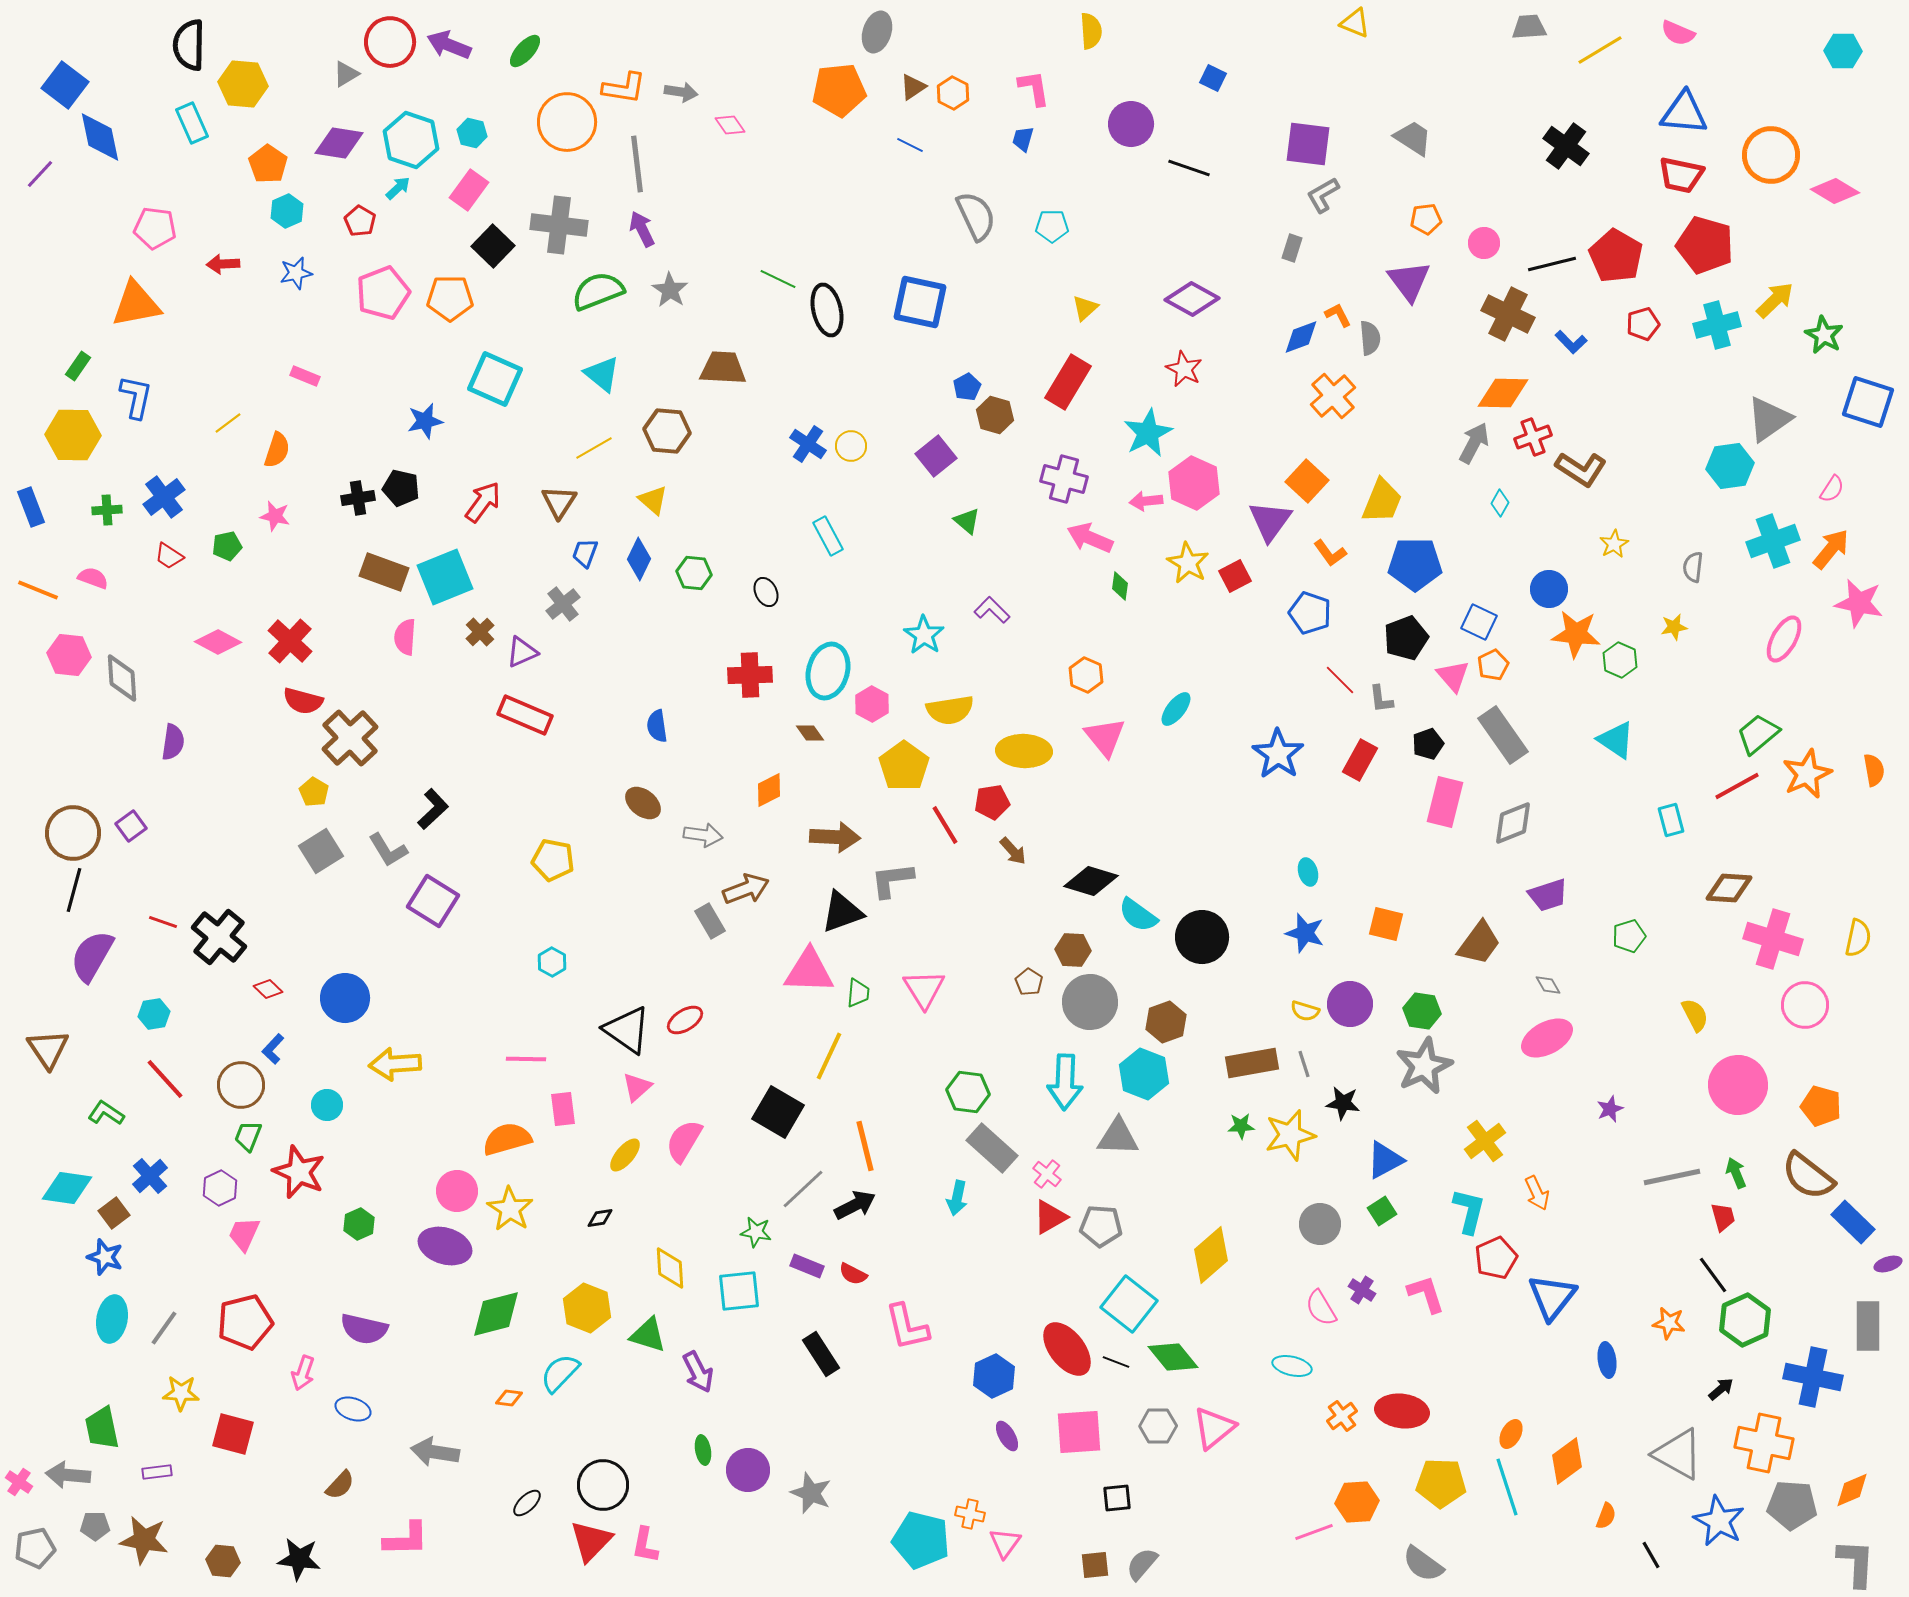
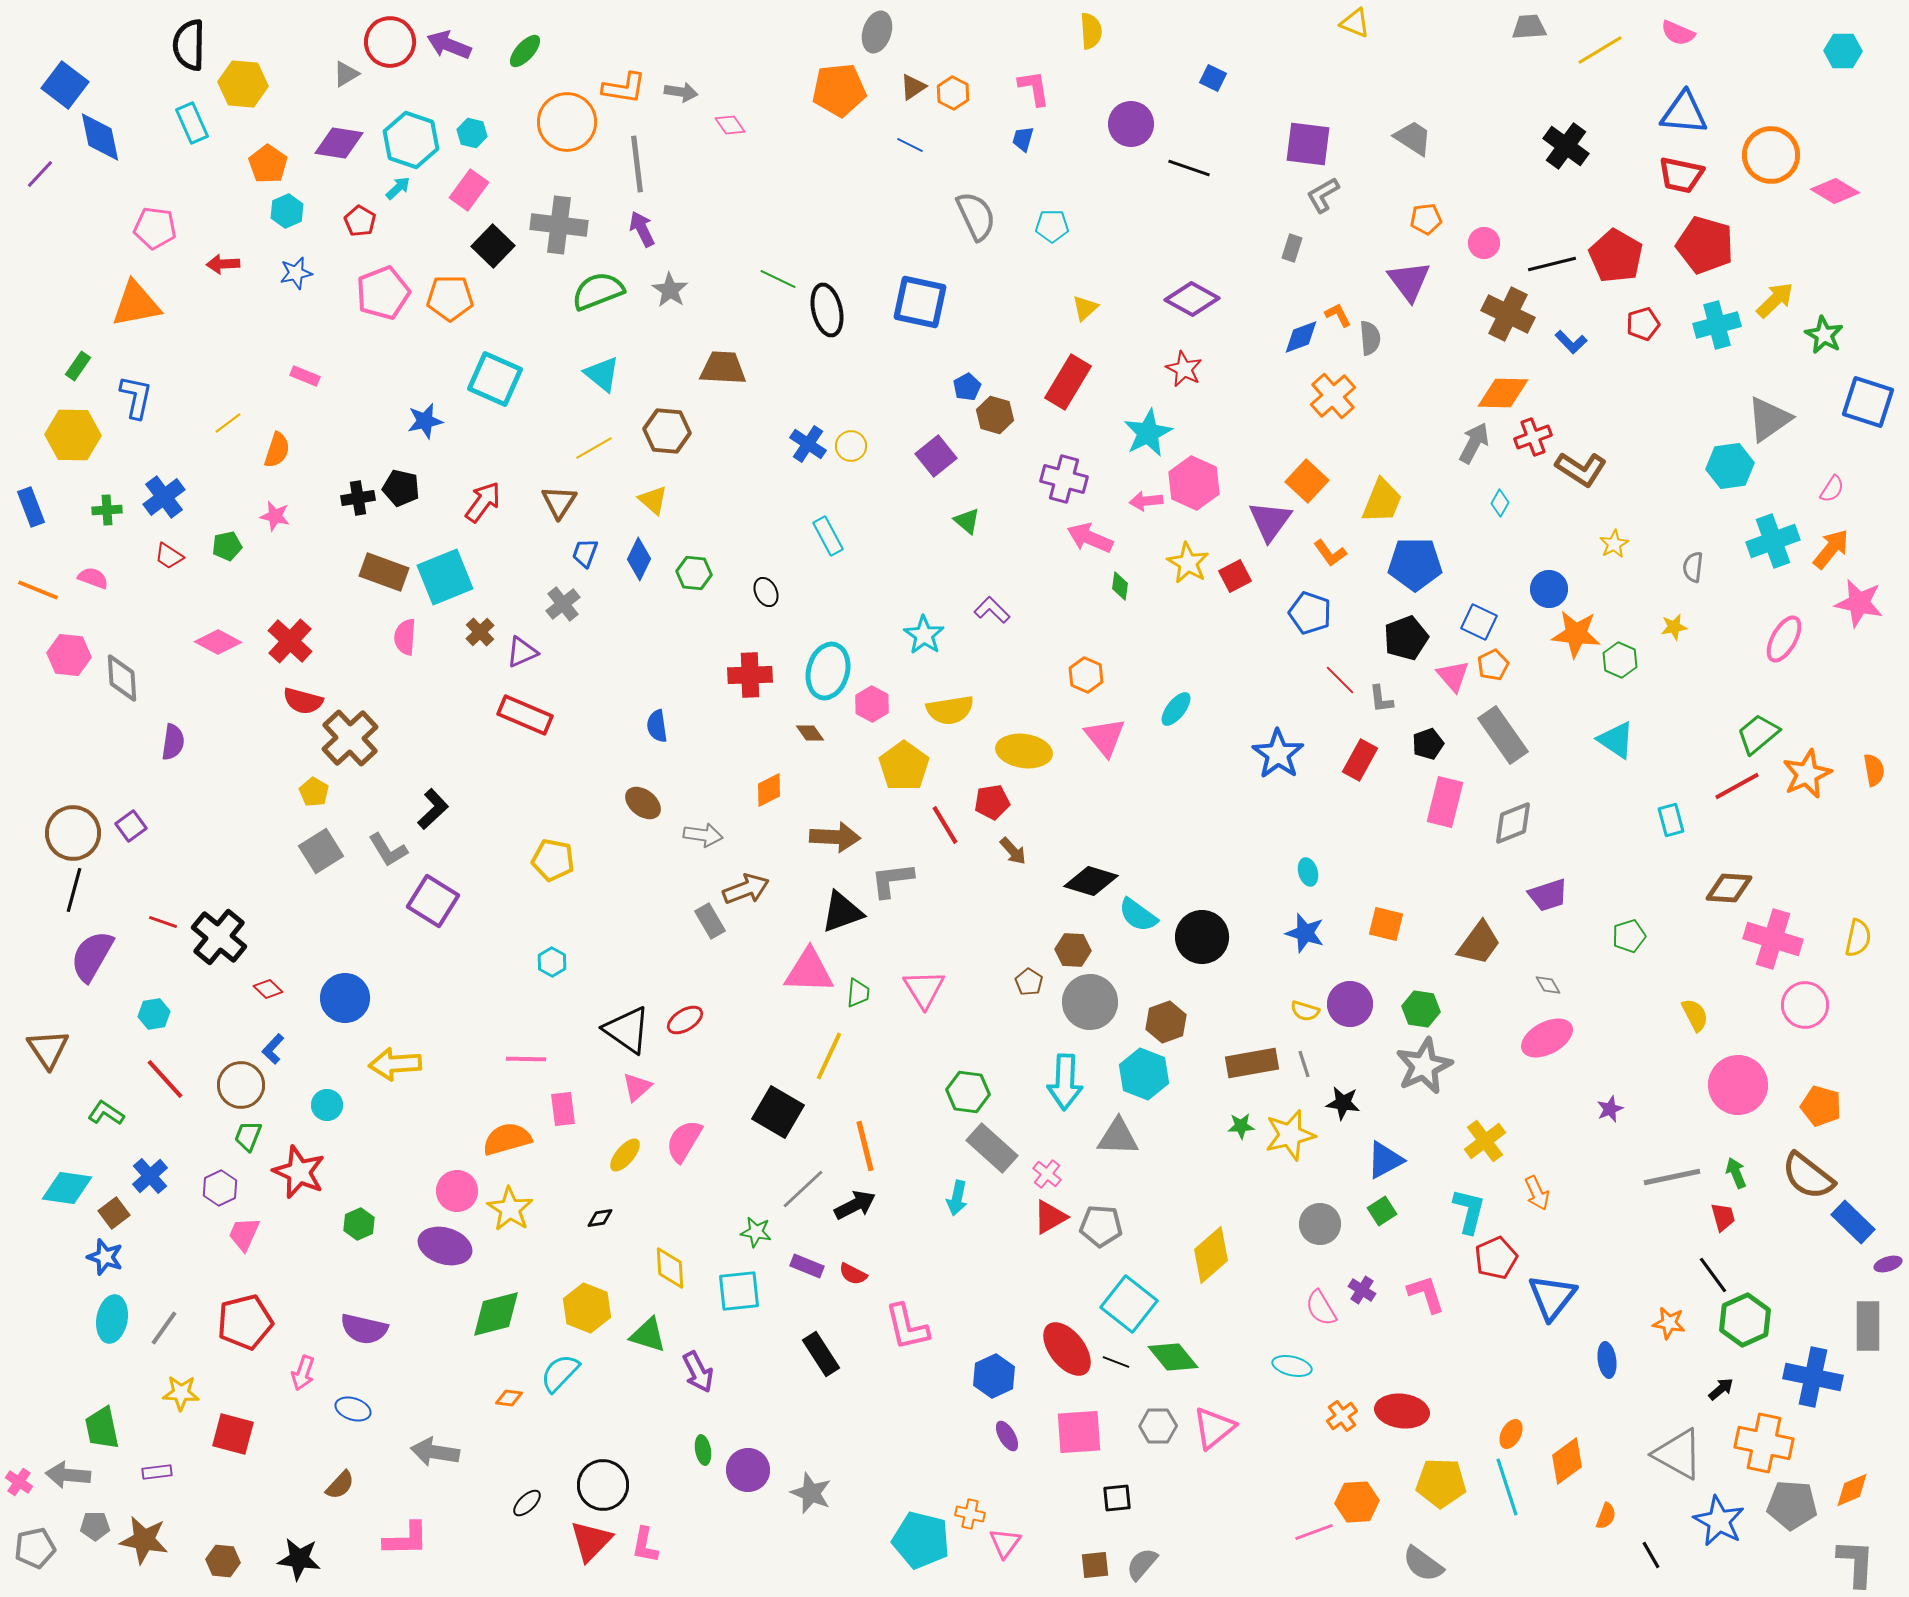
yellow ellipse at (1024, 751): rotated 6 degrees clockwise
green hexagon at (1422, 1011): moved 1 px left, 2 px up
